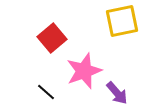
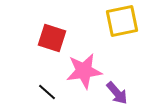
red square: rotated 32 degrees counterclockwise
pink star: rotated 12 degrees clockwise
black line: moved 1 px right
